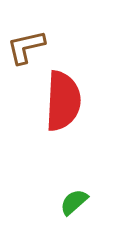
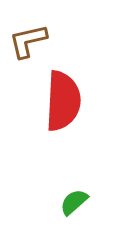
brown L-shape: moved 2 px right, 6 px up
